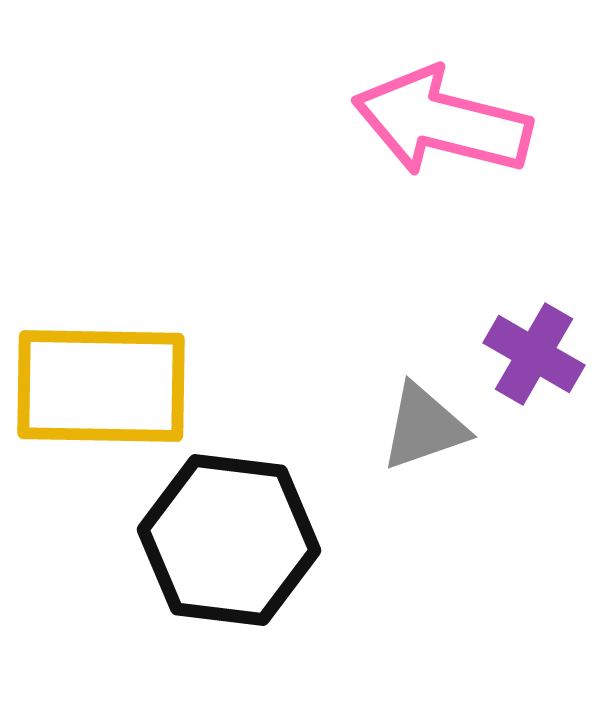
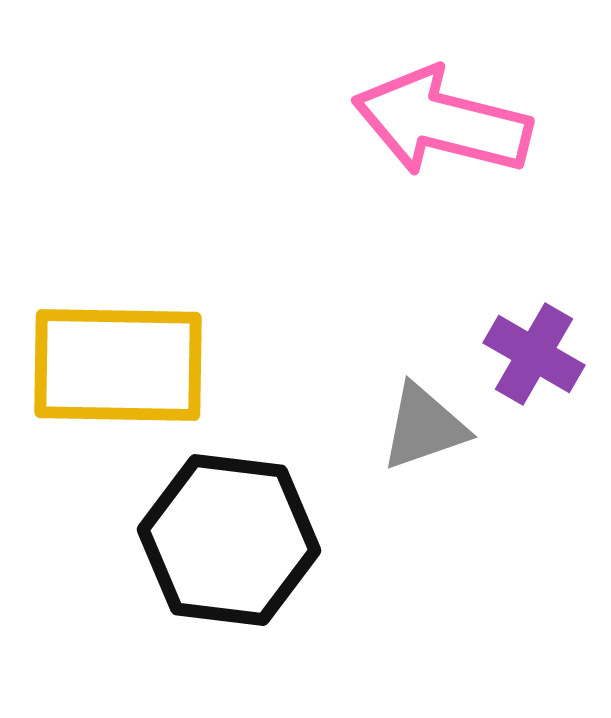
yellow rectangle: moved 17 px right, 21 px up
